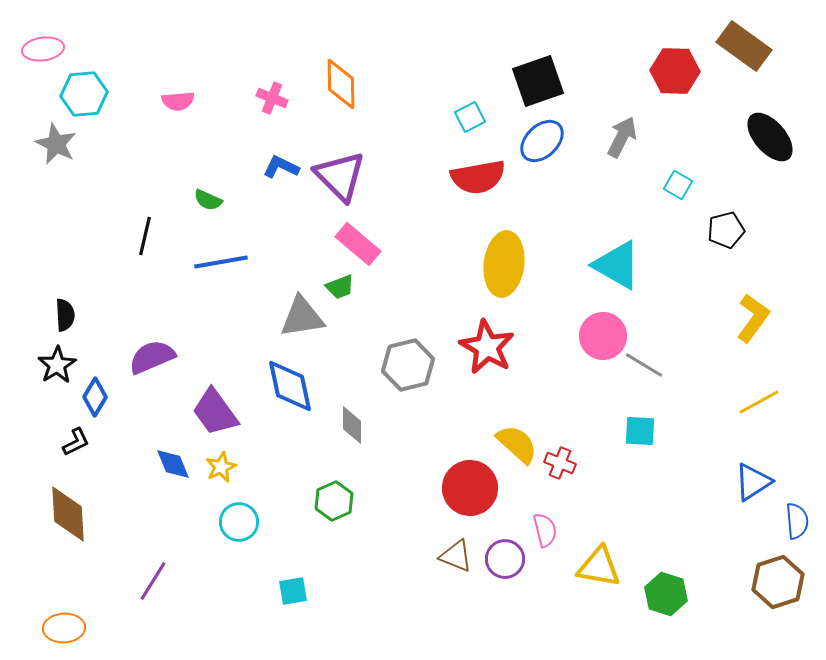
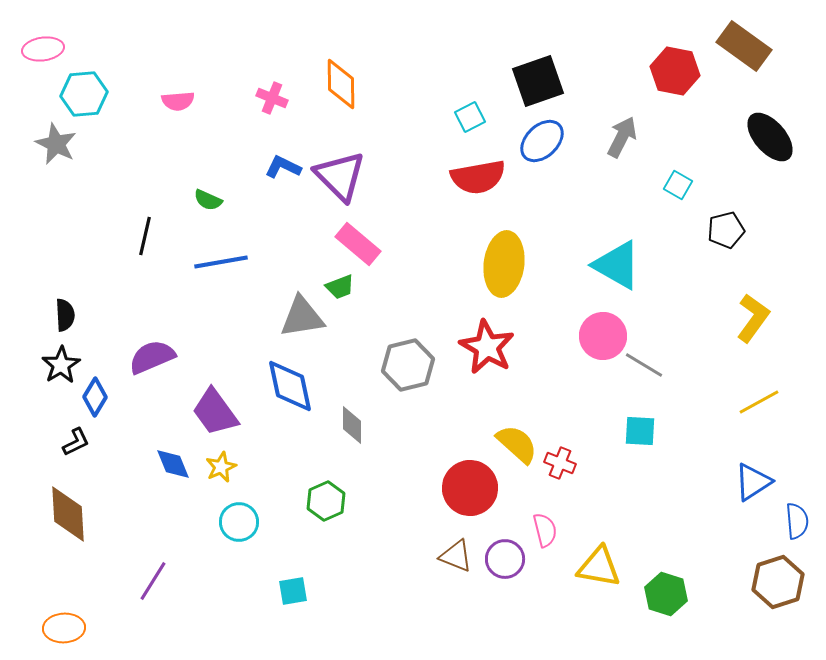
red hexagon at (675, 71): rotated 9 degrees clockwise
blue L-shape at (281, 167): moved 2 px right
black star at (57, 365): moved 4 px right
green hexagon at (334, 501): moved 8 px left
